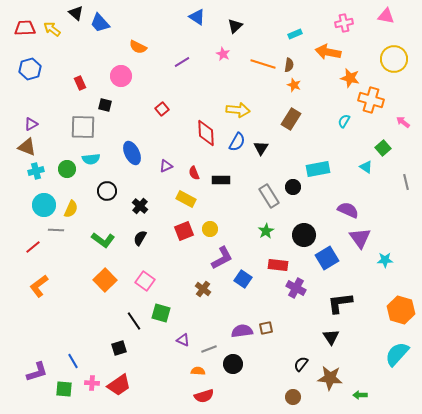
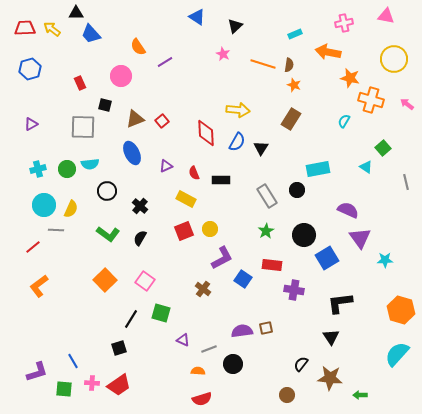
black triangle at (76, 13): rotated 42 degrees counterclockwise
blue trapezoid at (100, 23): moved 9 px left, 11 px down
orange semicircle at (138, 47): rotated 30 degrees clockwise
purple line at (182, 62): moved 17 px left
red square at (162, 109): moved 12 px down
pink arrow at (403, 122): moved 4 px right, 18 px up
brown triangle at (27, 147): moved 108 px right, 28 px up; rotated 42 degrees counterclockwise
cyan semicircle at (91, 159): moved 1 px left, 5 px down
cyan cross at (36, 171): moved 2 px right, 2 px up
black circle at (293, 187): moved 4 px right, 3 px down
gray rectangle at (269, 196): moved 2 px left
green L-shape at (103, 240): moved 5 px right, 6 px up
red rectangle at (278, 265): moved 6 px left
purple cross at (296, 288): moved 2 px left, 2 px down; rotated 18 degrees counterclockwise
black line at (134, 321): moved 3 px left, 2 px up; rotated 66 degrees clockwise
red semicircle at (204, 396): moved 2 px left, 3 px down
brown circle at (293, 397): moved 6 px left, 2 px up
